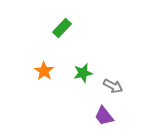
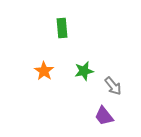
green rectangle: rotated 48 degrees counterclockwise
green star: moved 1 px right, 2 px up
gray arrow: rotated 24 degrees clockwise
